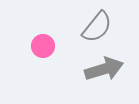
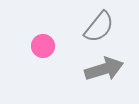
gray semicircle: moved 2 px right
